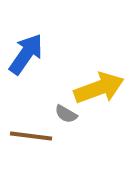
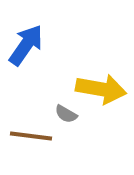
blue arrow: moved 9 px up
yellow arrow: moved 2 px right, 1 px down; rotated 30 degrees clockwise
